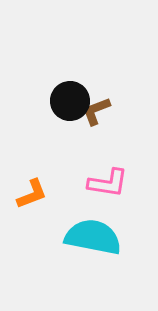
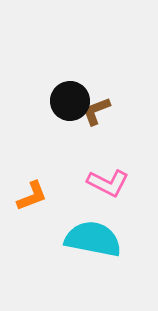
pink L-shape: rotated 18 degrees clockwise
orange L-shape: moved 2 px down
cyan semicircle: moved 2 px down
